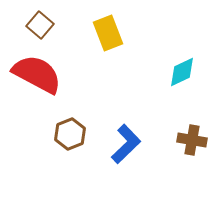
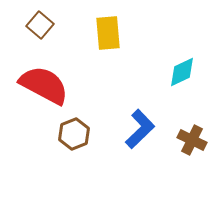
yellow rectangle: rotated 16 degrees clockwise
red semicircle: moved 7 px right, 11 px down
brown hexagon: moved 4 px right
brown cross: rotated 16 degrees clockwise
blue L-shape: moved 14 px right, 15 px up
